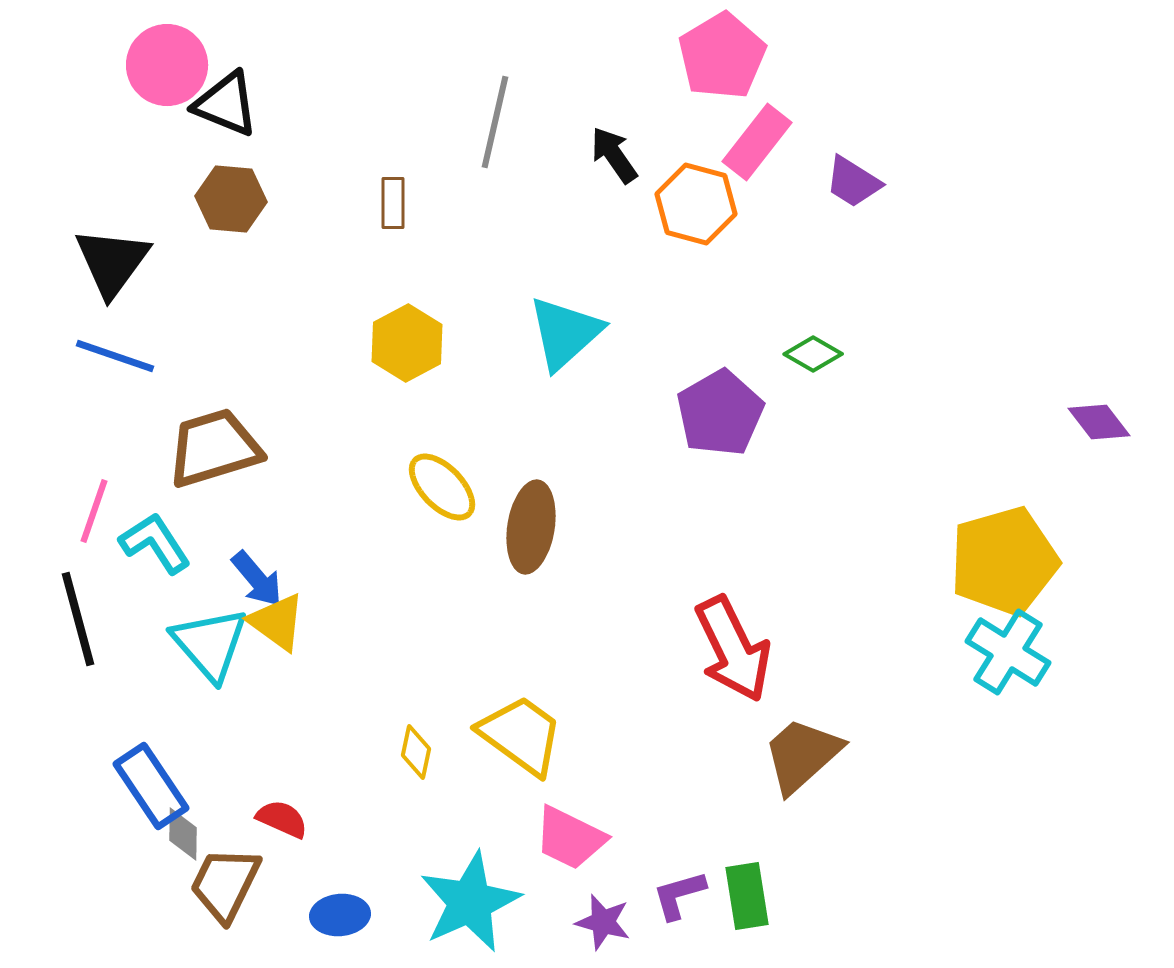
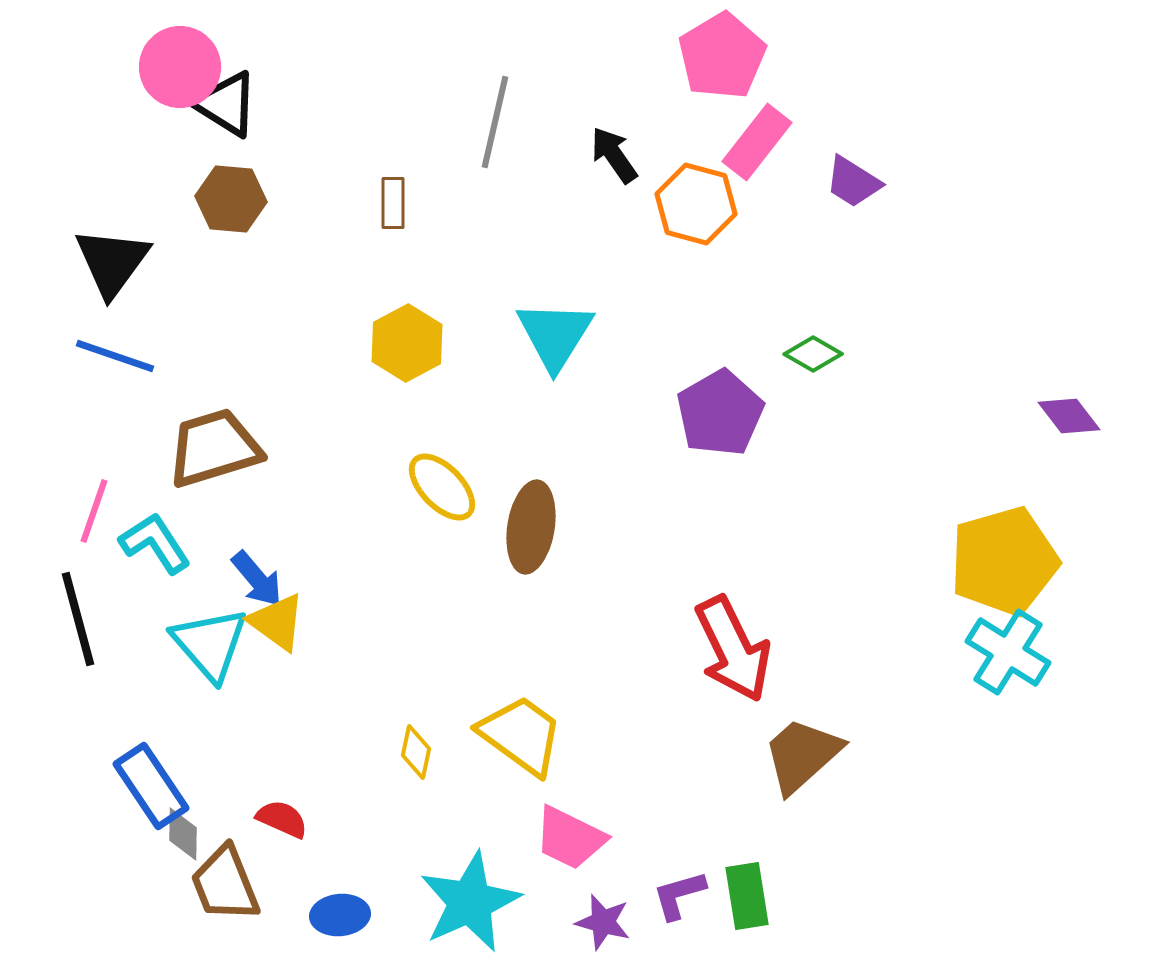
pink circle at (167, 65): moved 13 px right, 2 px down
black triangle at (226, 104): rotated 10 degrees clockwise
cyan triangle at (565, 333): moved 10 px left, 2 px down; rotated 16 degrees counterclockwise
purple diamond at (1099, 422): moved 30 px left, 6 px up
brown trapezoid at (225, 884): rotated 48 degrees counterclockwise
